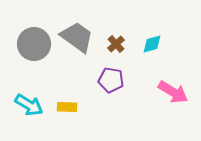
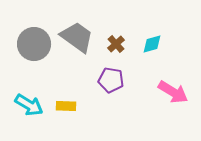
yellow rectangle: moved 1 px left, 1 px up
